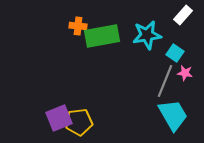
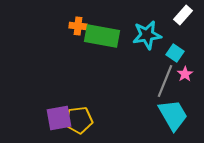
green rectangle: rotated 20 degrees clockwise
pink star: moved 1 px down; rotated 28 degrees clockwise
purple square: rotated 12 degrees clockwise
yellow pentagon: moved 2 px up
